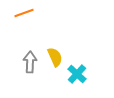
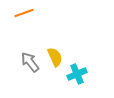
gray arrow: rotated 40 degrees counterclockwise
cyan cross: rotated 24 degrees clockwise
